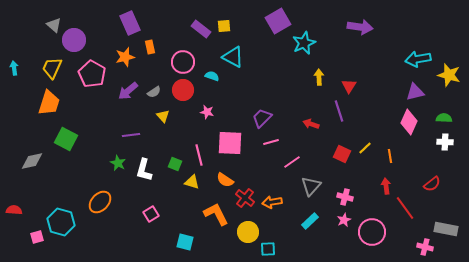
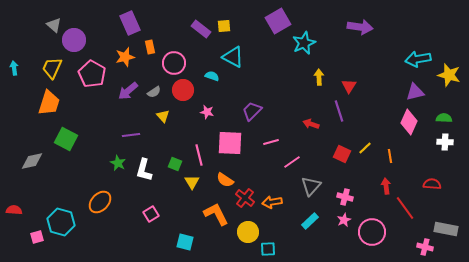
pink circle at (183, 62): moved 9 px left, 1 px down
purple trapezoid at (262, 118): moved 10 px left, 7 px up
yellow triangle at (192, 182): rotated 42 degrees clockwise
red semicircle at (432, 184): rotated 138 degrees counterclockwise
